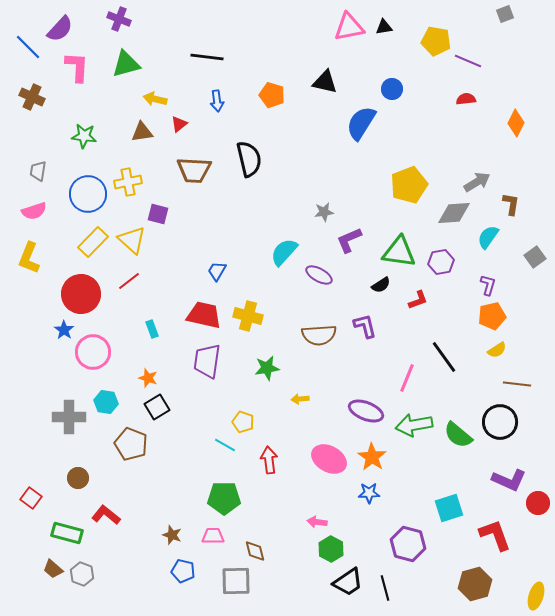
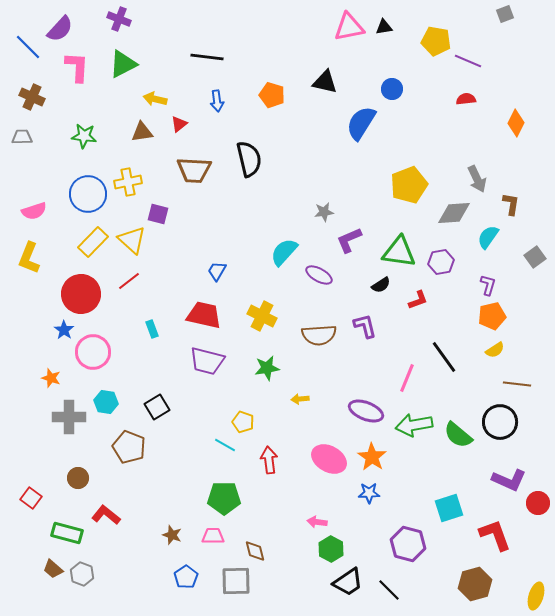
green triangle at (126, 64): moved 3 px left; rotated 12 degrees counterclockwise
gray trapezoid at (38, 171): moved 16 px left, 34 px up; rotated 80 degrees clockwise
gray arrow at (477, 182): moved 3 px up; rotated 96 degrees clockwise
yellow cross at (248, 316): moved 14 px right; rotated 12 degrees clockwise
yellow semicircle at (497, 350): moved 2 px left
purple trapezoid at (207, 361): rotated 84 degrees counterclockwise
orange star at (148, 378): moved 97 px left
brown pentagon at (131, 444): moved 2 px left, 3 px down
blue pentagon at (183, 571): moved 3 px right, 6 px down; rotated 25 degrees clockwise
black line at (385, 588): moved 4 px right, 2 px down; rotated 30 degrees counterclockwise
